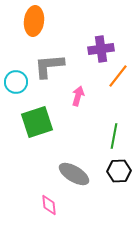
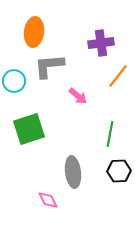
orange ellipse: moved 11 px down
purple cross: moved 6 px up
cyan circle: moved 2 px left, 1 px up
pink arrow: rotated 114 degrees clockwise
green square: moved 8 px left, 7 px down
green line: moved 4 px left, 2 px up
gray ellipse: moved 1 px left, 2 px up; rotated 52 degrees clockwise
pink diamond: moved 1 px left, 5 px up; rotated 20 degrees counterclockwise
